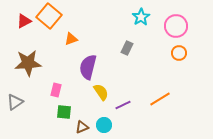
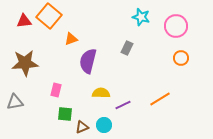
cyan star: rotated 24 degrees counterclockwise
red triangle: rotated 21 degrees clockwise
orange circle: moved 2 px right, 5 px down
brown star: moved 3 px left
purple semicircle: moved 6 px up
yellow semicircle: moved 1 px down; rotated 54 degrees counterclockwise
gray triangle: rotated 24 degrees clockwise
green square: moved 1 px right, 2 px down
